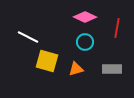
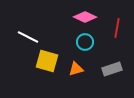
gray rectangle: rotated 18 degrees counterclockwise
